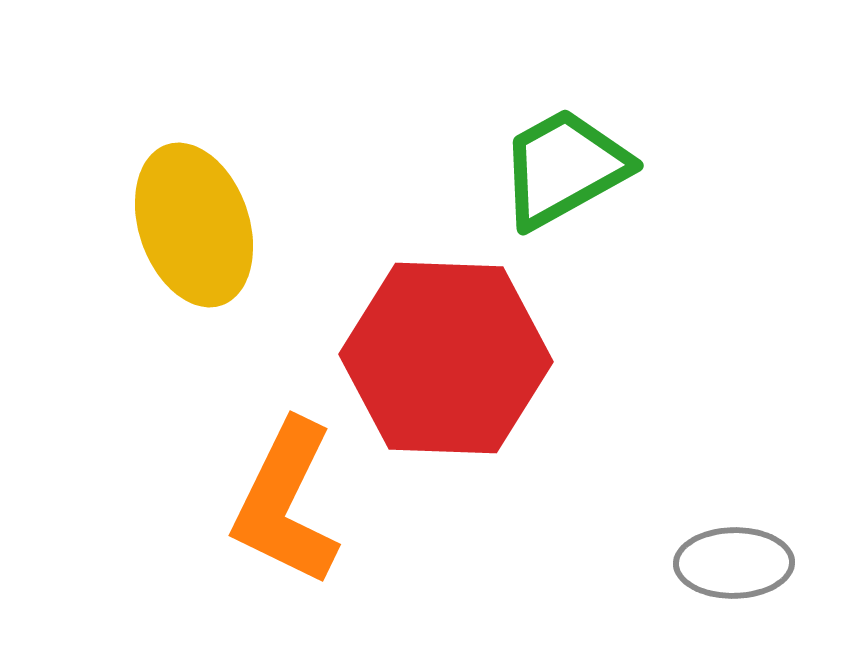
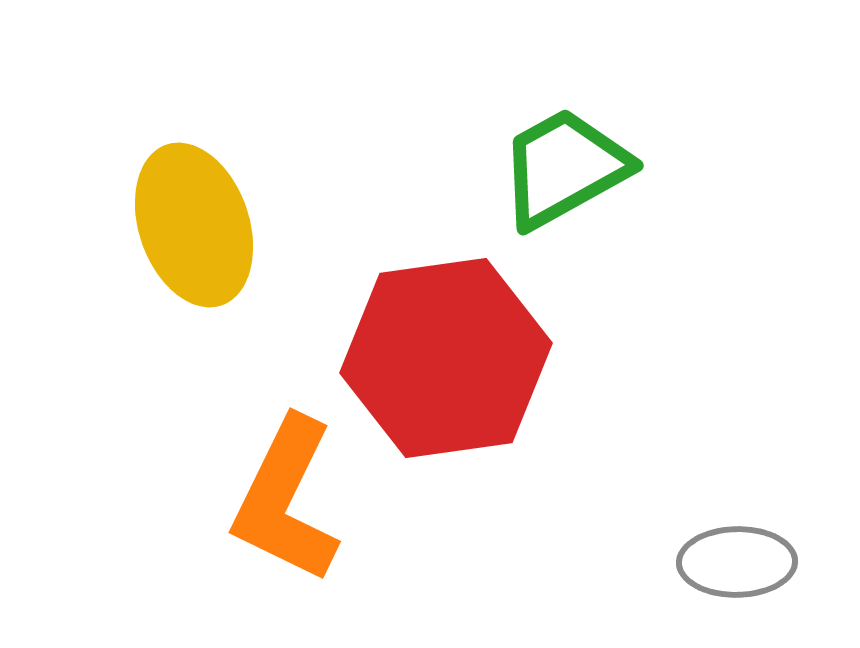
red hexagon: rotated 10 degrees counterclockwise
orange L-shape: moved 3 px up
gray ellipse: moved 3 px right, 1 px up
